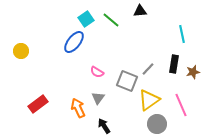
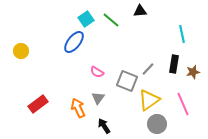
pink line: moved 2 px right, 1 px up
